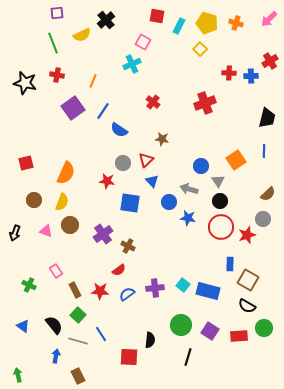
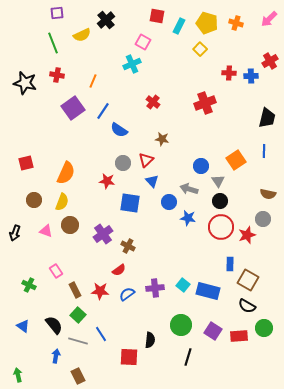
brown semicircle at (268, 194): rotated 56 degrees clockwise
purple square at (210, 331): moved 3 px right
